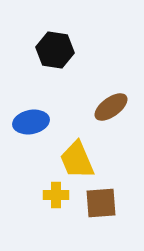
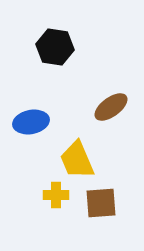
black hexagon: moved 3 px up
